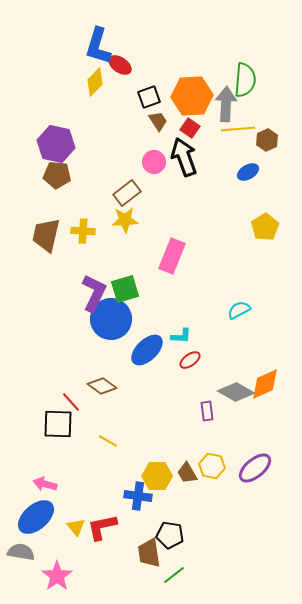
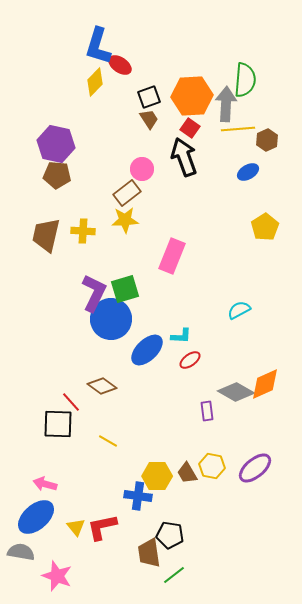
brown trapezoid at (158, 121): moved 9 px left, 2 px up
pink circle at (154, 162): moved 12 px left, 7 px down
pink star at (57, 576): rotated 16 degrees counterclockwise
